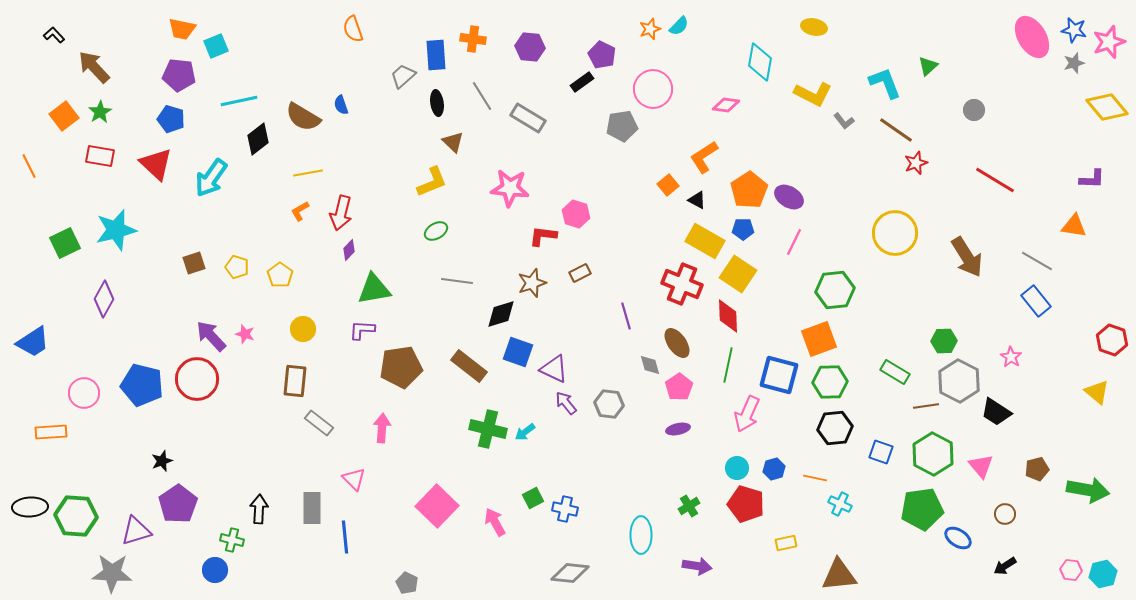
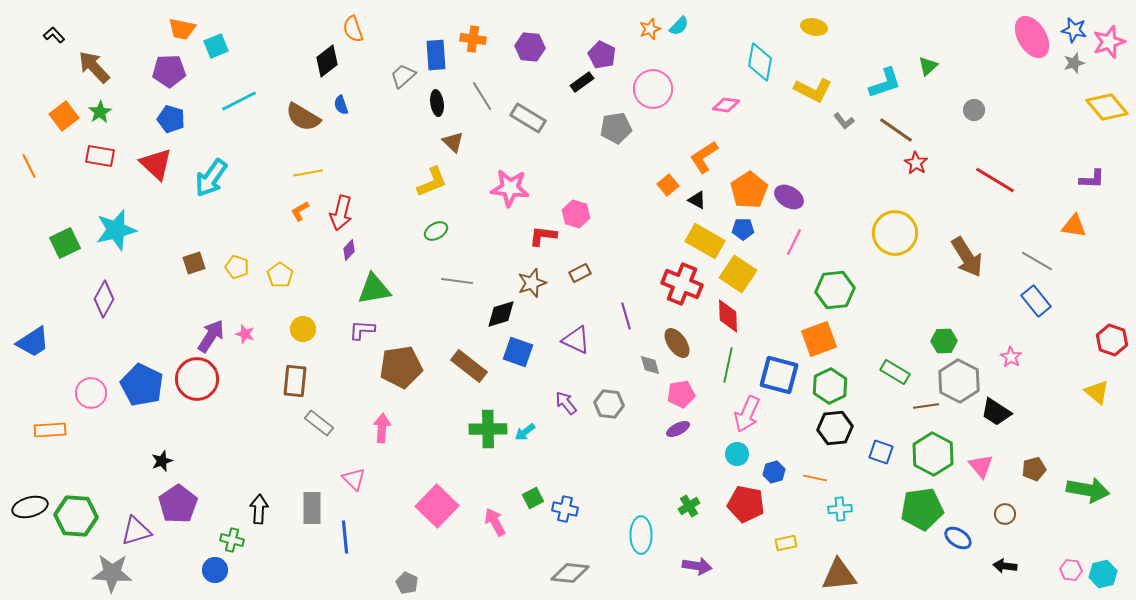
purple pentagon at (179, 75): moved 10 px left, 4 px up; rotated 8 degrees counterclockwise
cyan L-shape at (885, 83): rotated 93 degrees clockwise
yellow L-shape at (813, 94): moved 4 px up
cyan line at (239, 101): rotated 15 degrees counterclockwise
gray pentagon at (622, 126): moved 6 px left, 2 px down
black diamond at (258, 139): moved 69 px right, 78 px up
red star at (916, 163): rotated 20 degrees counterclockwise
purple arrow at (211, 336): rotated 76 degrees clockwise
purple triangle at (554, 369): moved 22 px right, 29 px up
green hexagon at (830, 382): moved 4 px down; rotated 24 degrees counterclockwise
blue pentagon at (142, 385): rotated 12 degrees clockwise
pink pentagon at (679, 387): moved 2 px right, 7 px down; rotated 24 degrees clockwise
pink circle at (84, 393): moved 7 px right
green cross at (488, 429): rotated 15 degrees counterclockwise
purple ellipse at (678, 429): rotated 15 degrees counterclockwise
orange rectangle at (51, 432): moved 1 px left, 2 px up
cyan circle at (737, 468): moved 14 px up
blue hexagon at (774, 469): moved 3 px down
brown pentagon at (1037, 469): moved 3 px left
red pentagon at (746, 504): rotated 6 degrees counterclockwise
cyan cross at (840, 504): moved 5 px down; rotated 30 degrees counterclockwise
black ellipse at (30, 507): rotated 12 degrees counterclockwise
black arrow at (1005, 566): rotated 40 degrees clockwise
